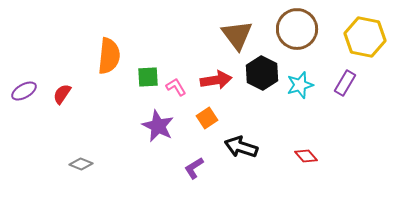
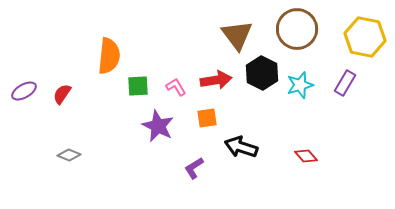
green square: moved 10 px left, 9 px down
orange square: rotated 25 degrees clockwise
gray diamond: moved 12 px left, 9 px up
